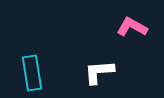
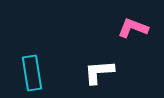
pink L-shape: moved 1 px right, 1 px down; rotated 8 degrees counterclockwise
